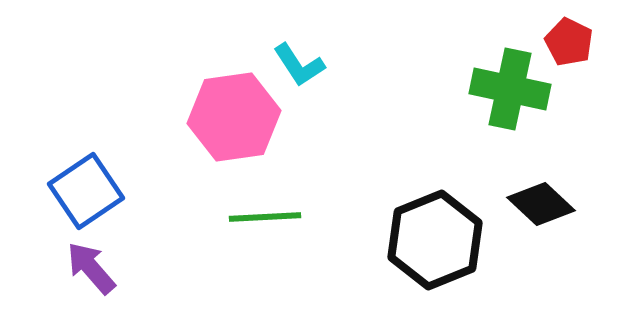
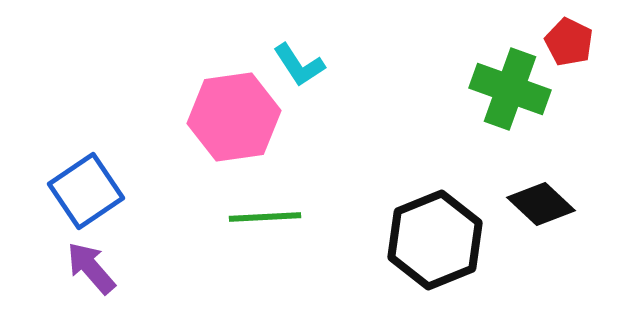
green cross: rotated 8 degrees clockwise
